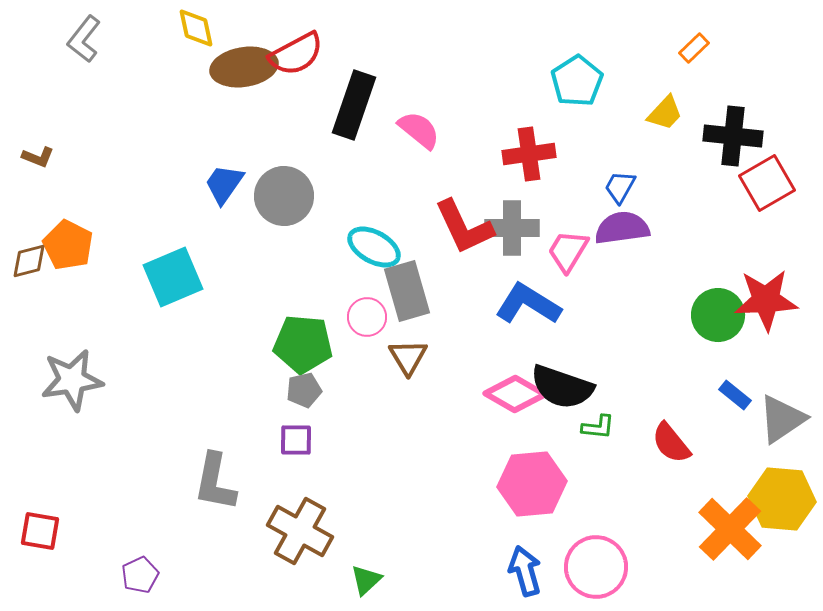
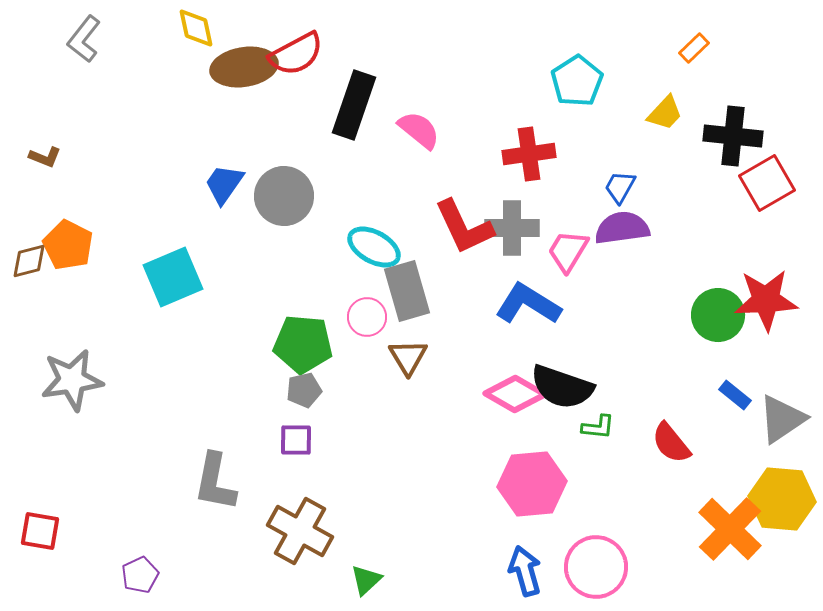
brown L-shape at (38, 157): moved 7 px right
